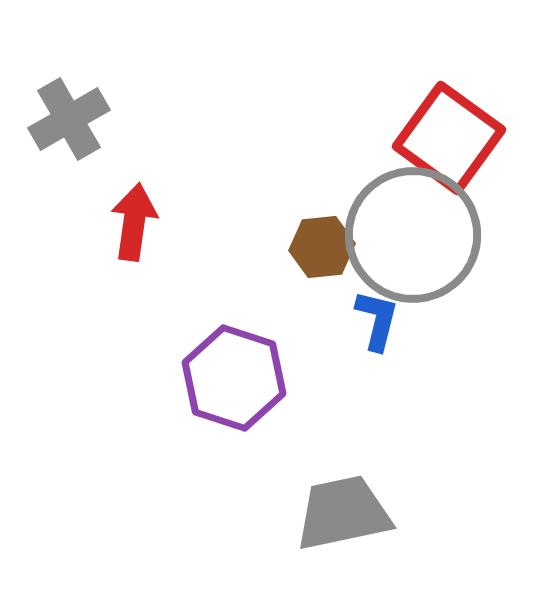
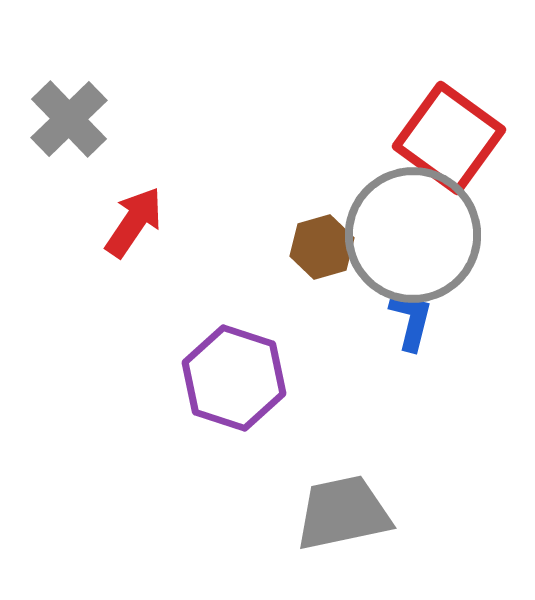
gray cross: rotated 14 degrees counterclockwise
red arrow: rotated 26 degrees clockwise
brown hexagon: rotated 10 degrees counterclockwise
blue L-shape: moved 34 px right
